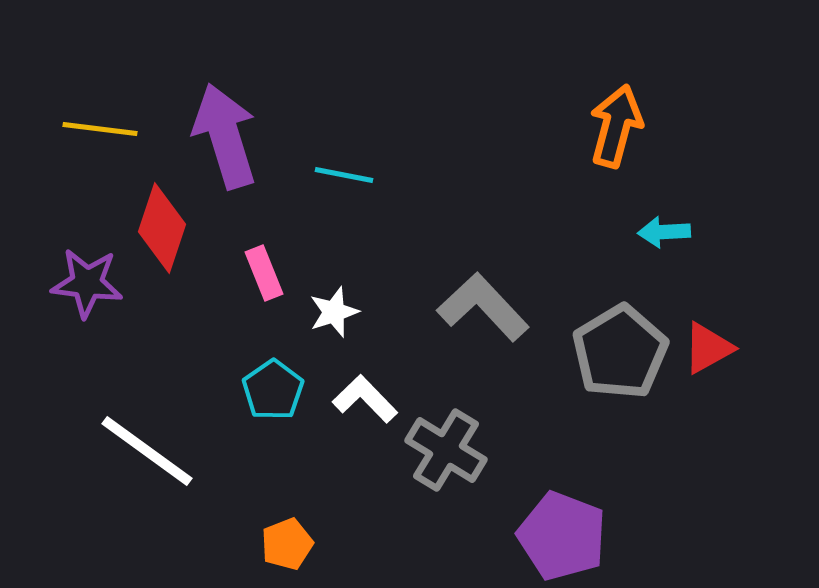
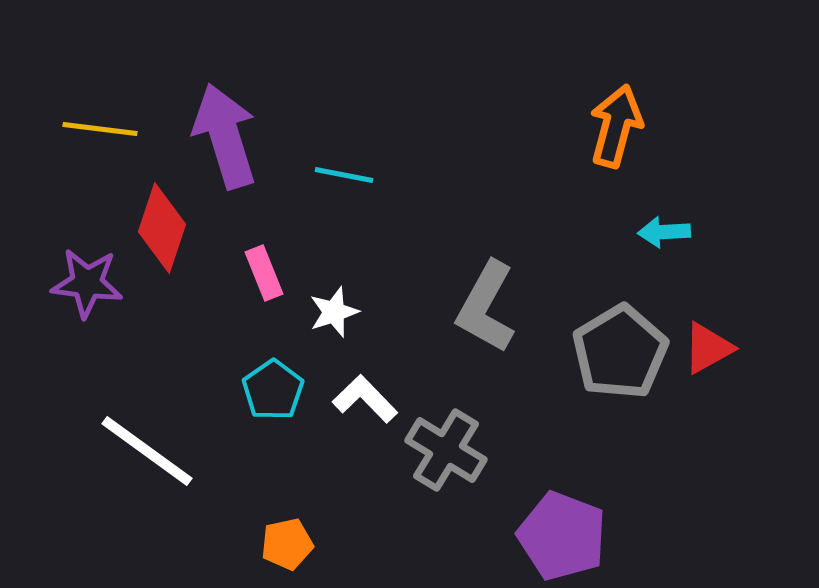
gray L-shape: moved 3 px right; rotated 108 degrees counterclockwise
orange pentagon: rotated 9 degrees clockwise
